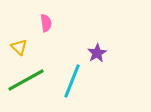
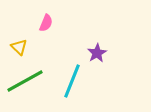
pink semicircle: rotated 30 degrees clockwise
green line: moved 1 px left, 1 px down
